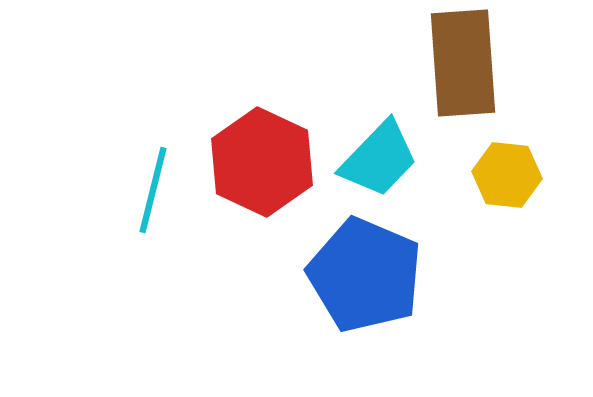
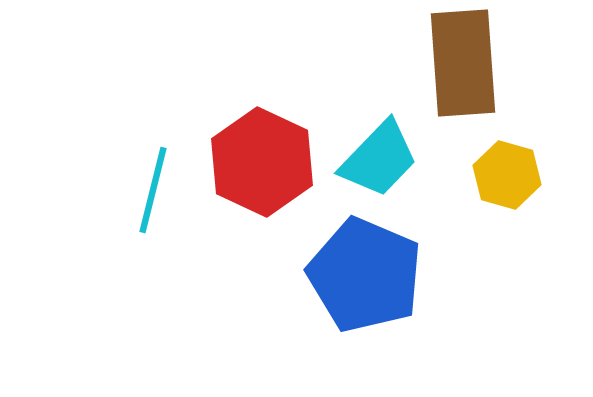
yellow hexagon: rotated 10 degrees clockwise
